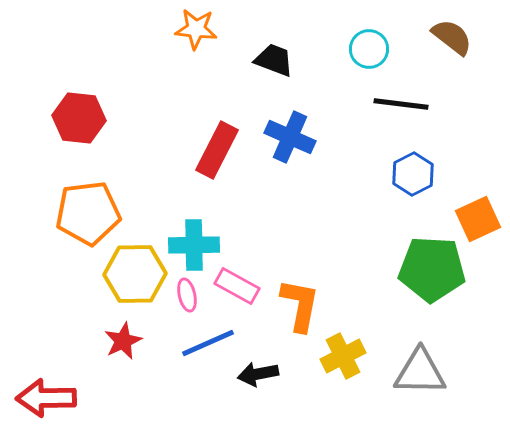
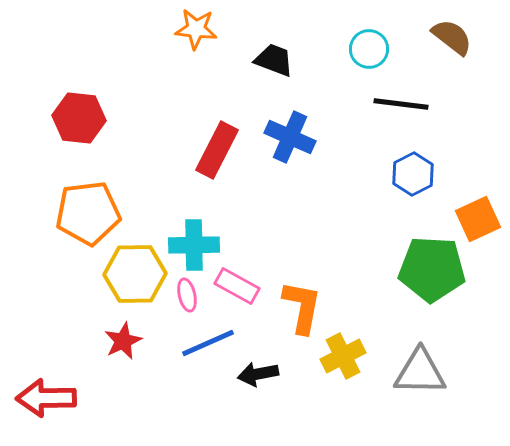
orange L-shape: moved 2 px right, 2 px down
